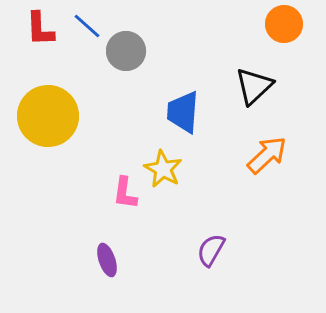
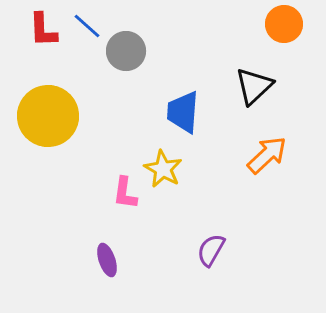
red L-shape: moved 3 px right, 1 px down
